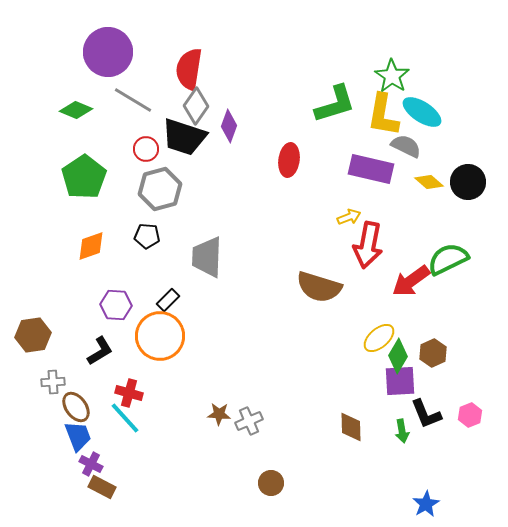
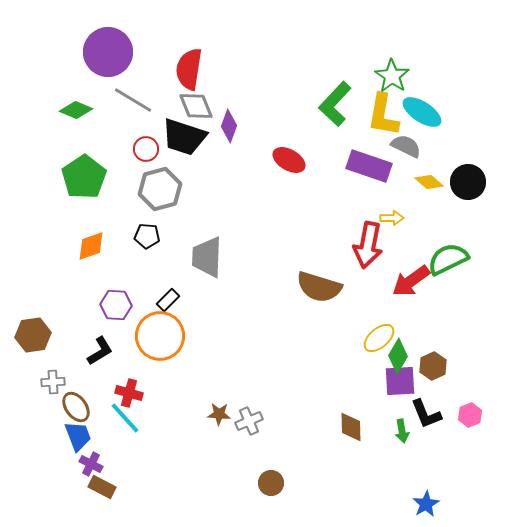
green L-shape at (335, 104): rotated 150 degrees clockwise
gray diamond at (196, 106): rotated 57 degrees counterclockwise
red ellipse at (289, 160): rotated 68 degrees counterclockwise
purple rectangle at (371, 169): moved 2 px left, 3 px up; rotated 6 degrees clockwise
yellow arrow at (349, 217): moved 43 px right, 1 px down; rotated 20 degrees clockwise
brown hexagon at (433, 353): moved 13 px down
